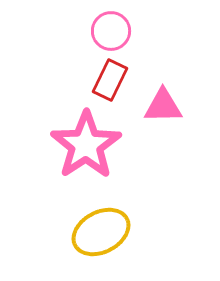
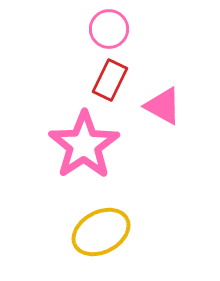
pink circle: moved 2 px left, 2 px up
pink triangle: rotated 30 degrees clockwise
pink star: moved 2 px left
